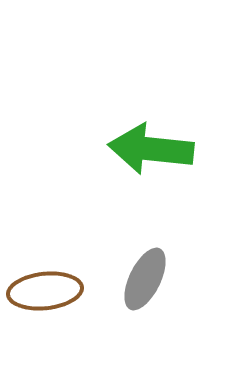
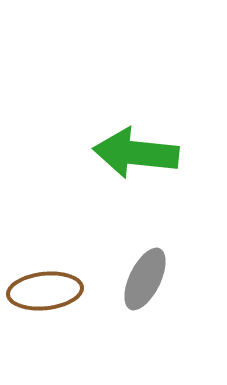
green arrow: moved 15 px left, 4 px down
